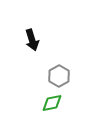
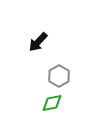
black arrow: moved 6 px right, 2 px down; rotated 60 degrees clockwise
